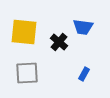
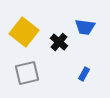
blue trapezoid: moved 2 px right
yellow square: rotated 32 degrees clockwise
gray square: rotated 10 degrees counterclockwise
